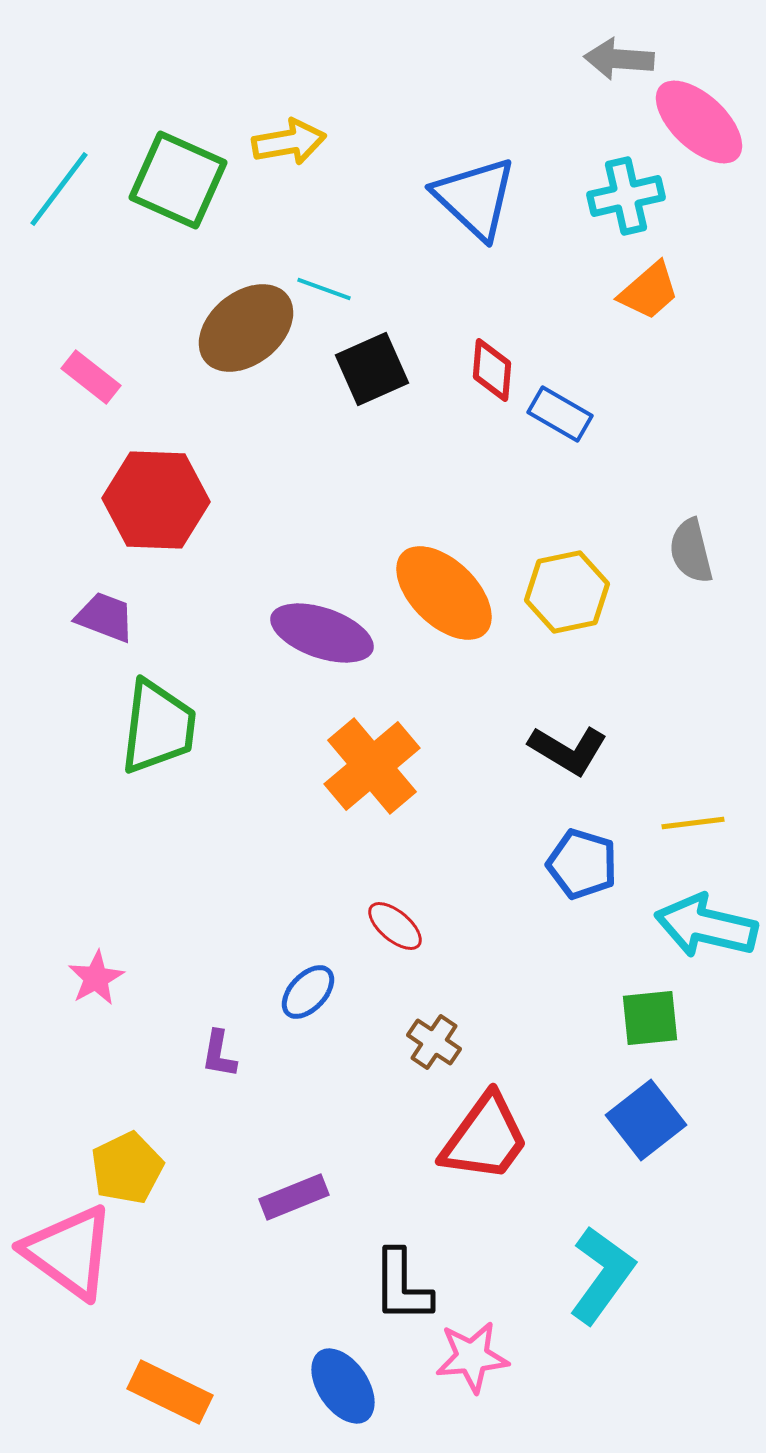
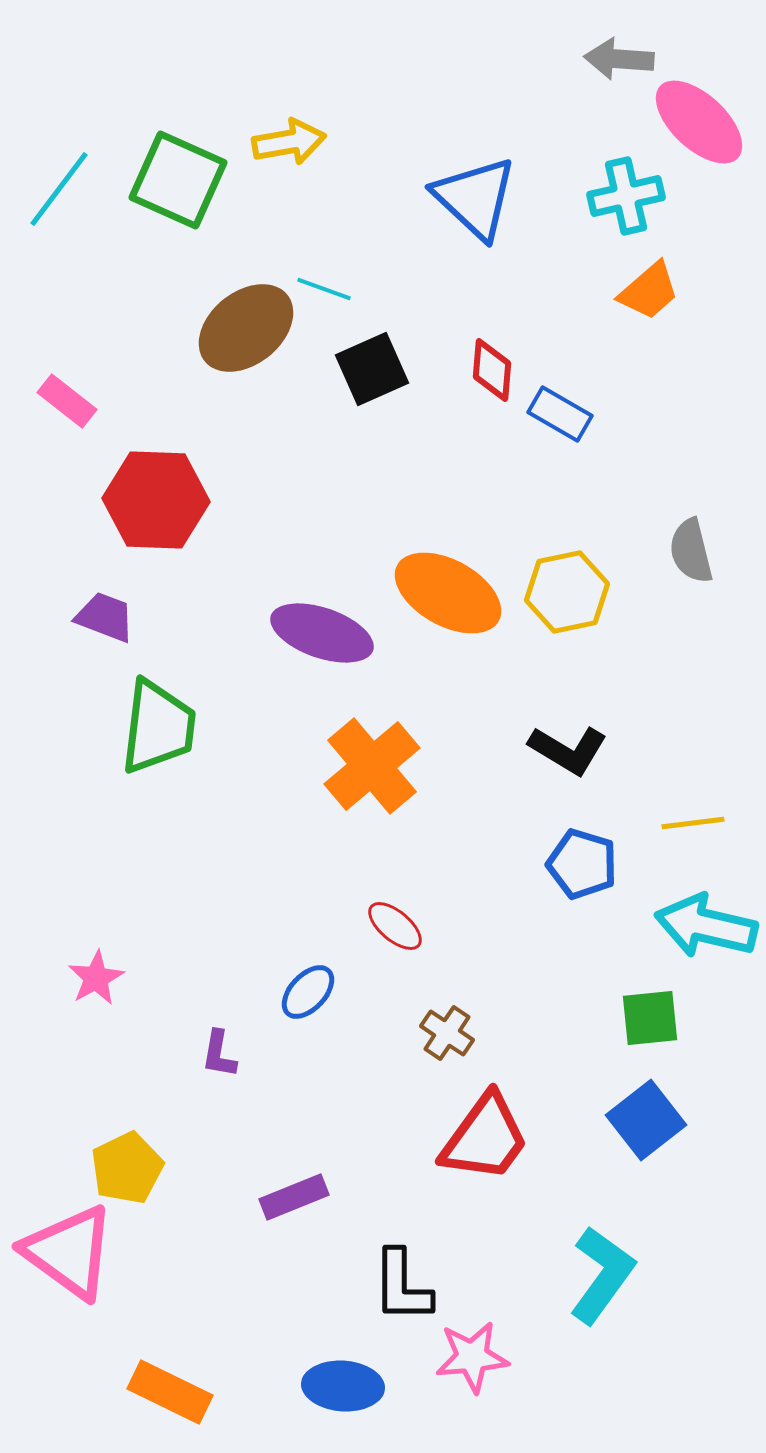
pink rectangle at (91, 377): moved 24 px left, 24 px down
orange ellipse at (444, 593): moved 4 px right; rotated 15 degrees counterclockwise
brown cross at (434, 1042): moved 13 px right, 9 px up
blue ellipse at (343, 1386): rotated 52 degrees counterclockwise
